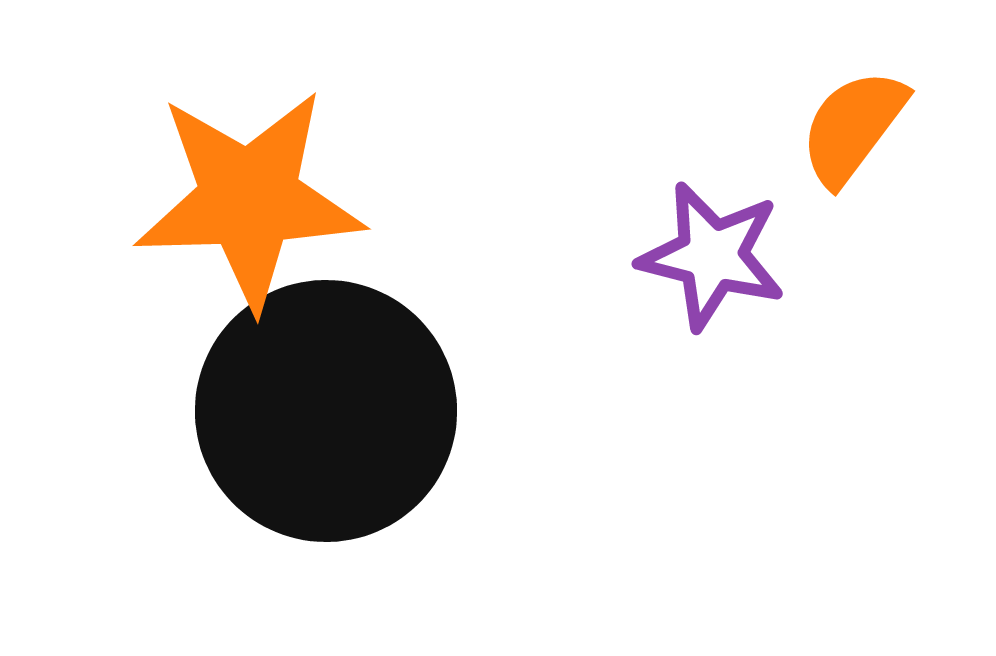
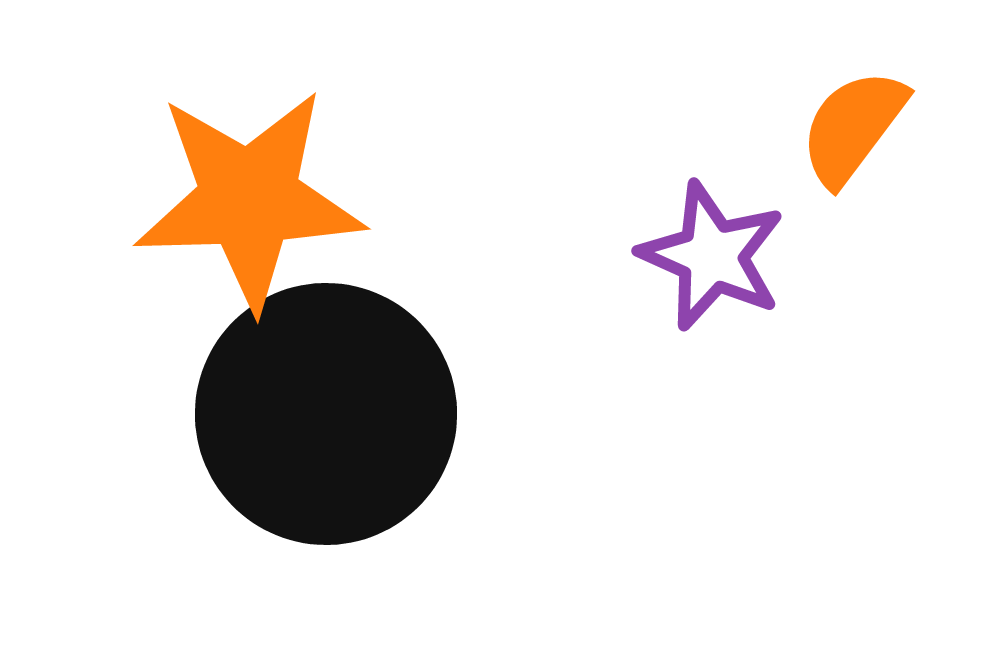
purple star: rotated 10 degrees clockwise
black circle: moved 3 px down
